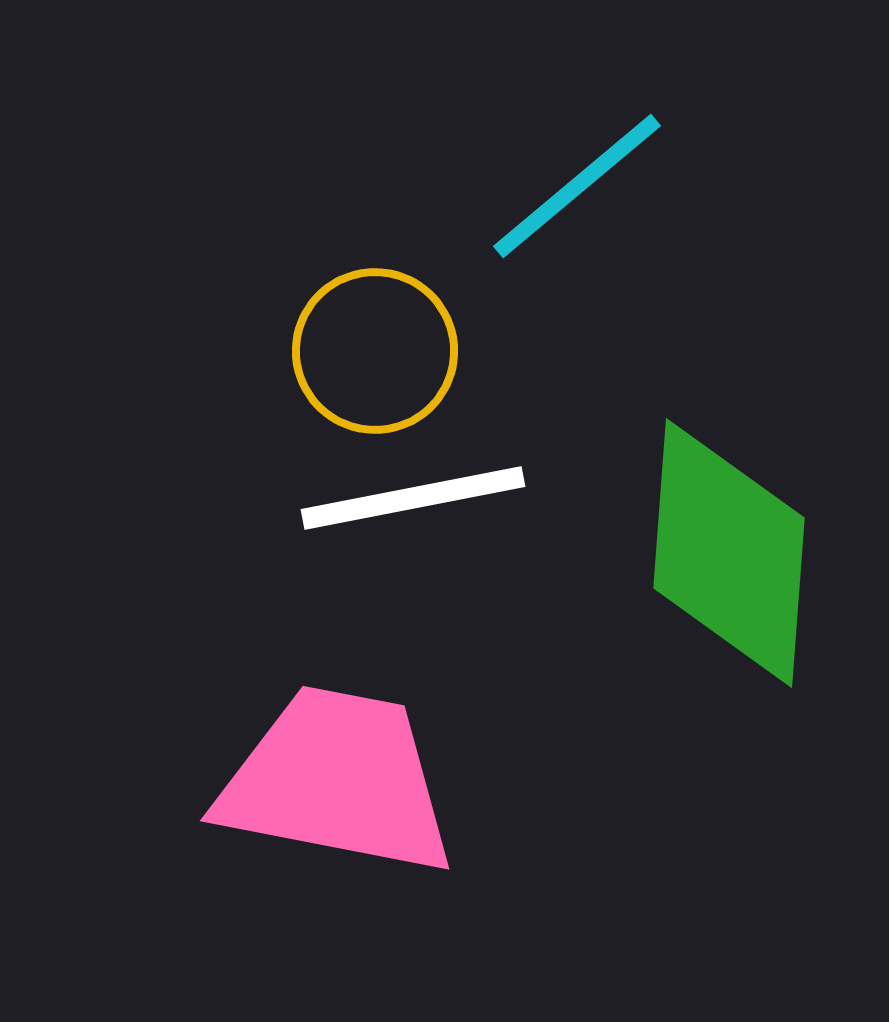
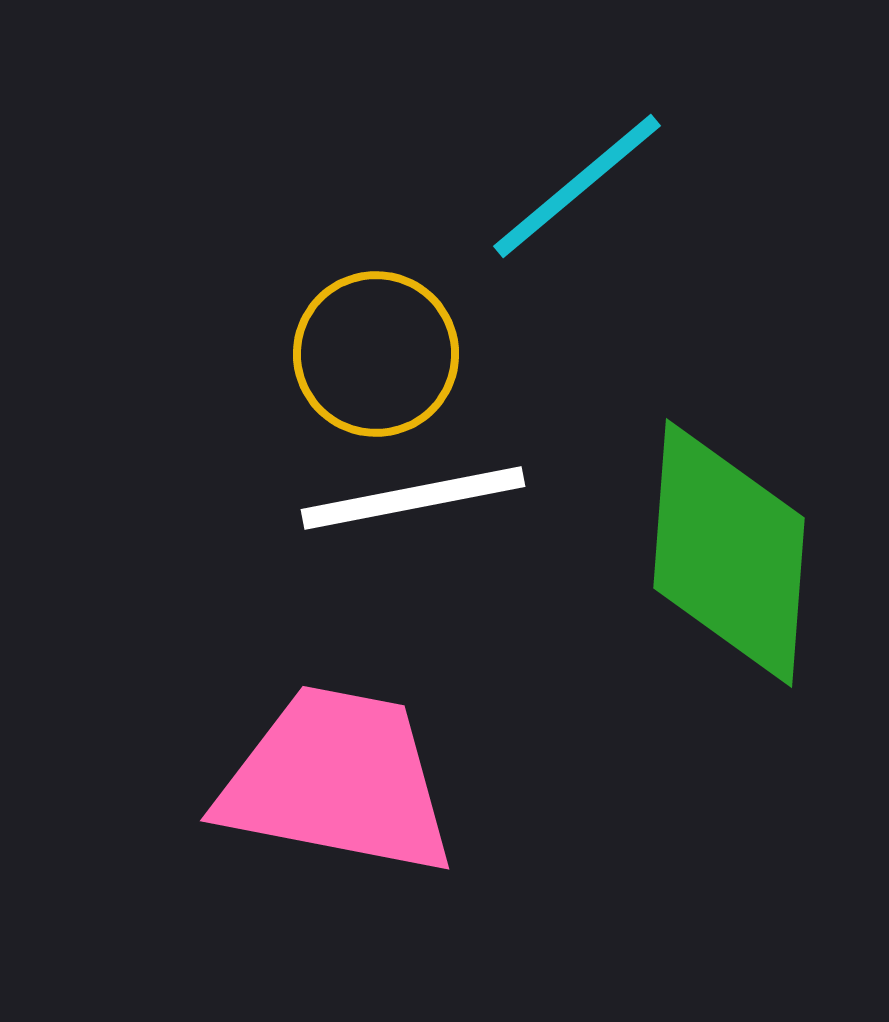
yellow circle: moved 1 px right, 3 px down
